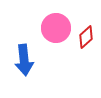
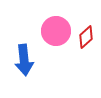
pink circle: moved 3 px down
